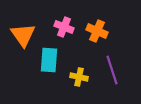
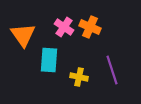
pink cross: rotated 12 degrees clockwise
orange cross: moved 7 px left, 4 px up
